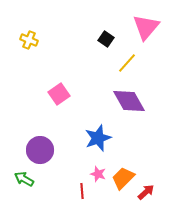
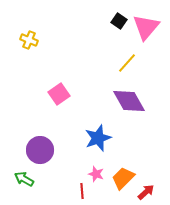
black square: moved 13 px right, 18 px up
pink star: moved 2 px left
